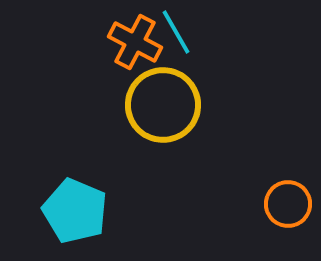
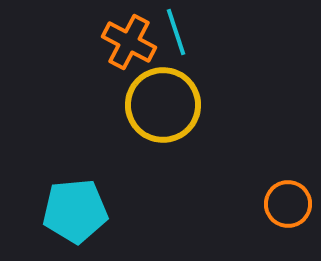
cyan line: rotated 12 degrees clockwise
orange cross: moved 6 px left
cyan pentagon: rotated 28 degrees counterclockwise
